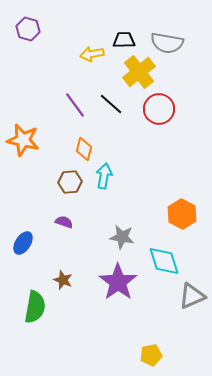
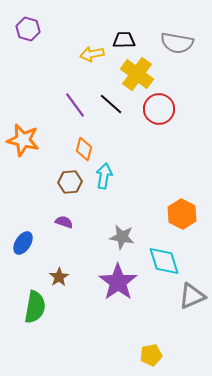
gray semicircle: moved 10 px right
yellow cross: moved 2 px left, 2 px down; rotated 16 degrees counterclockwise
brown star: moved 4 px left, 3 px up; rotated 18 degrees clockwise
